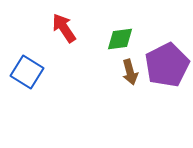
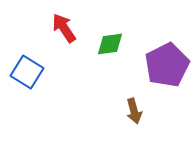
green diamond: moved 10 px left, 5 px down
brown arrow: moved 4 px right, 39 px down
